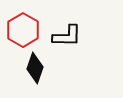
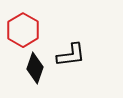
black L-shape: moved 4 px right, 19 px down; rotated 8 degrees counterclockwise
